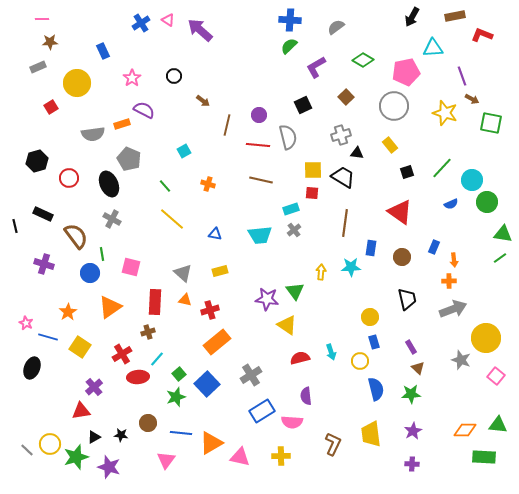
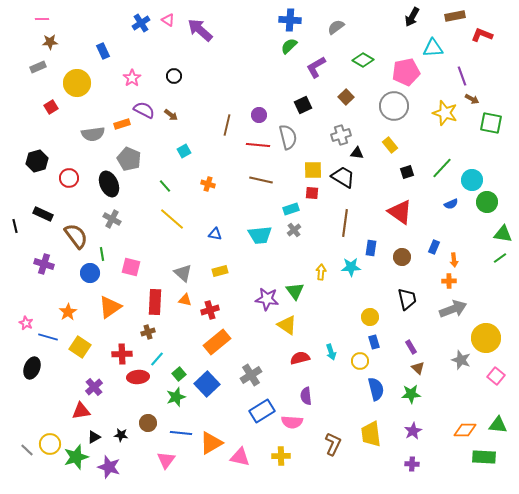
brown arrow at (203, 101): moved 32 px left, 14 px down
red cross at (122, 354): rotated 30 degrees clockwise
